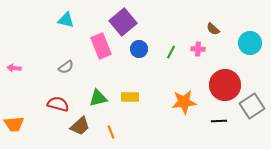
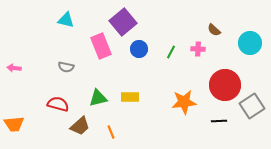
brown semicircle: moved 1 px right, 1 px down
gray semicircle: rotated 49 degrees clockwise
